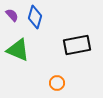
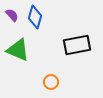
orange circle: moved 6 px left, 1 px up
